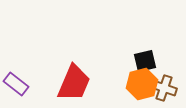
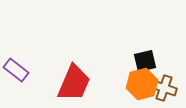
purple rectangle: moved 14 px up
